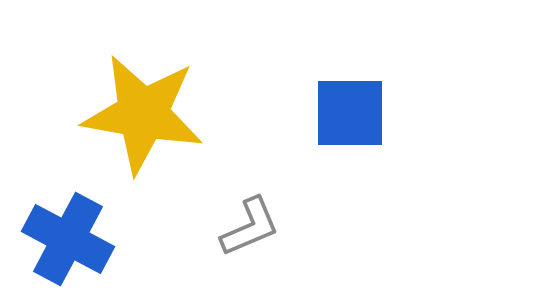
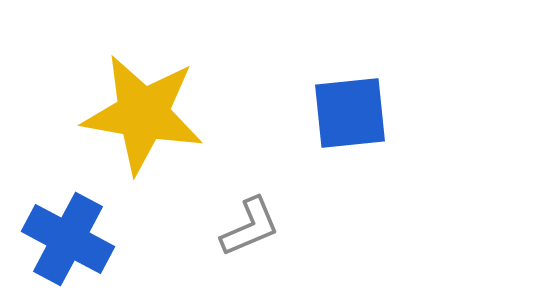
blue square: rotated 6 degrees counterclockwise
